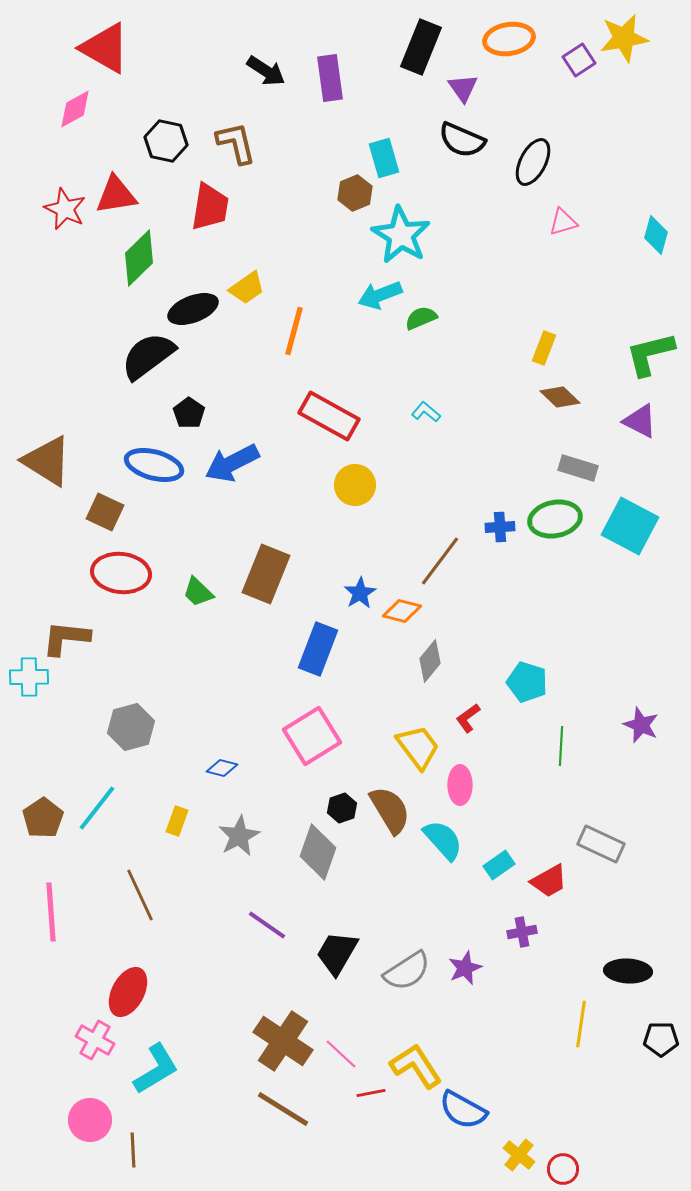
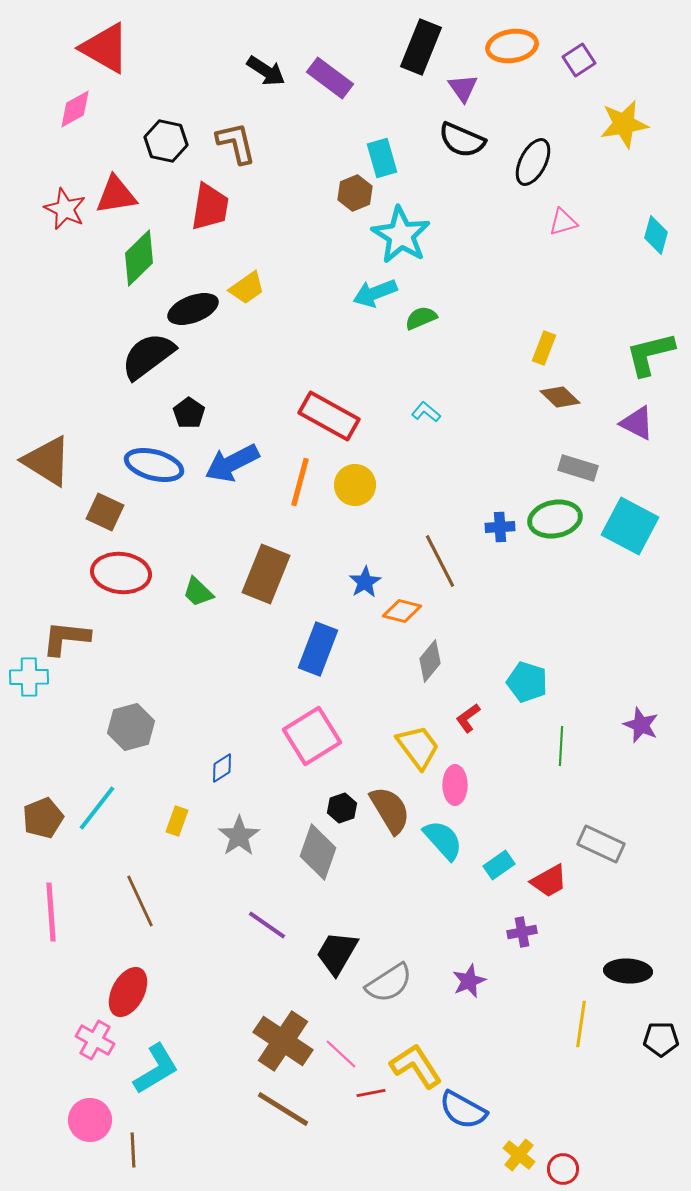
yellow star at (624, 38): moved 86 px down
orange ellipse at (509, 39): moved 3 px right, 7 px down
purple rectangle at (330, 78): rotated 45 degrees counterclockwise
cyan rectangle at (384, 158): moved 2 px left
cyan arrow at (380, 295): moved 5 px left, 2 px up
orange line at (294, 331): moved 6 px right, 151 px down
purple triangle at (640, 421): moved 3 px left, 2 px down
brown line at (440, 561): rotated 64 degrees counterclockwise
blue star at (360, 593): moved 5 px right, 11 px up
blue diamond at (222, 768): rotated 48 degrees counterclockwise
pink ellipse at (460, 785): moved 5 px left
brown pentagon at (43, 818): rotated 12 degrees clockwise
gray star at (239, 836): rotated 6 degrees counterclockwise
brown line at (140, 895): moved 6 px down
purple star at (465, 968): moved 4 px right, 13 px down
gray semicircle at (407, 971): moved 18 px left, 12 px down
